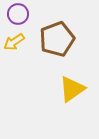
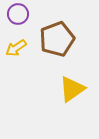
yellow arrow: moved 2 px right, 6 px down
